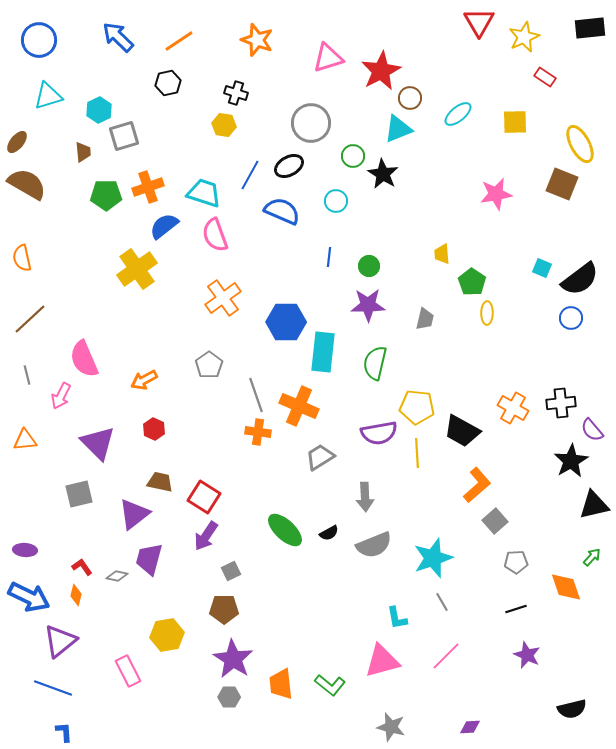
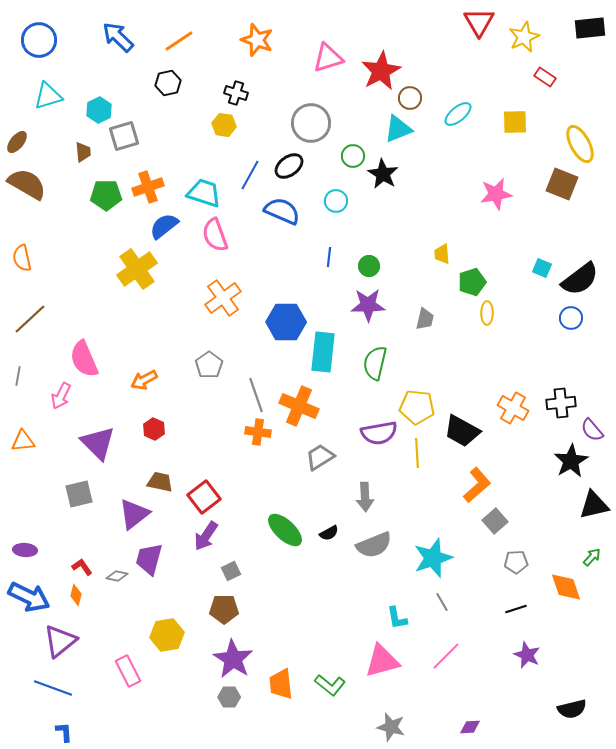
black ellipse at (289, 166): rotated 8 degrees counterclockwise
green pentagon at (472, 282): rotated 20 degrees clockwise
gray line at (27, 375): moved 9 px left, 1 px down; rotated 24 degrees clockwise
orange triangle at (25, 440): moved 2 px left, 1 px down
red square at (204, 497): rotated 20 degrees clockwise
